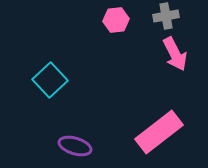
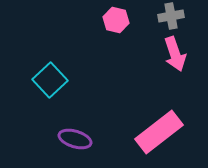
gray cross: moved 5 px right
pink hexagon: rotated 20 degrees clockwise
pink arrow: rotated 8 degrees clockwise
purple ellipse: moved 7 px up
